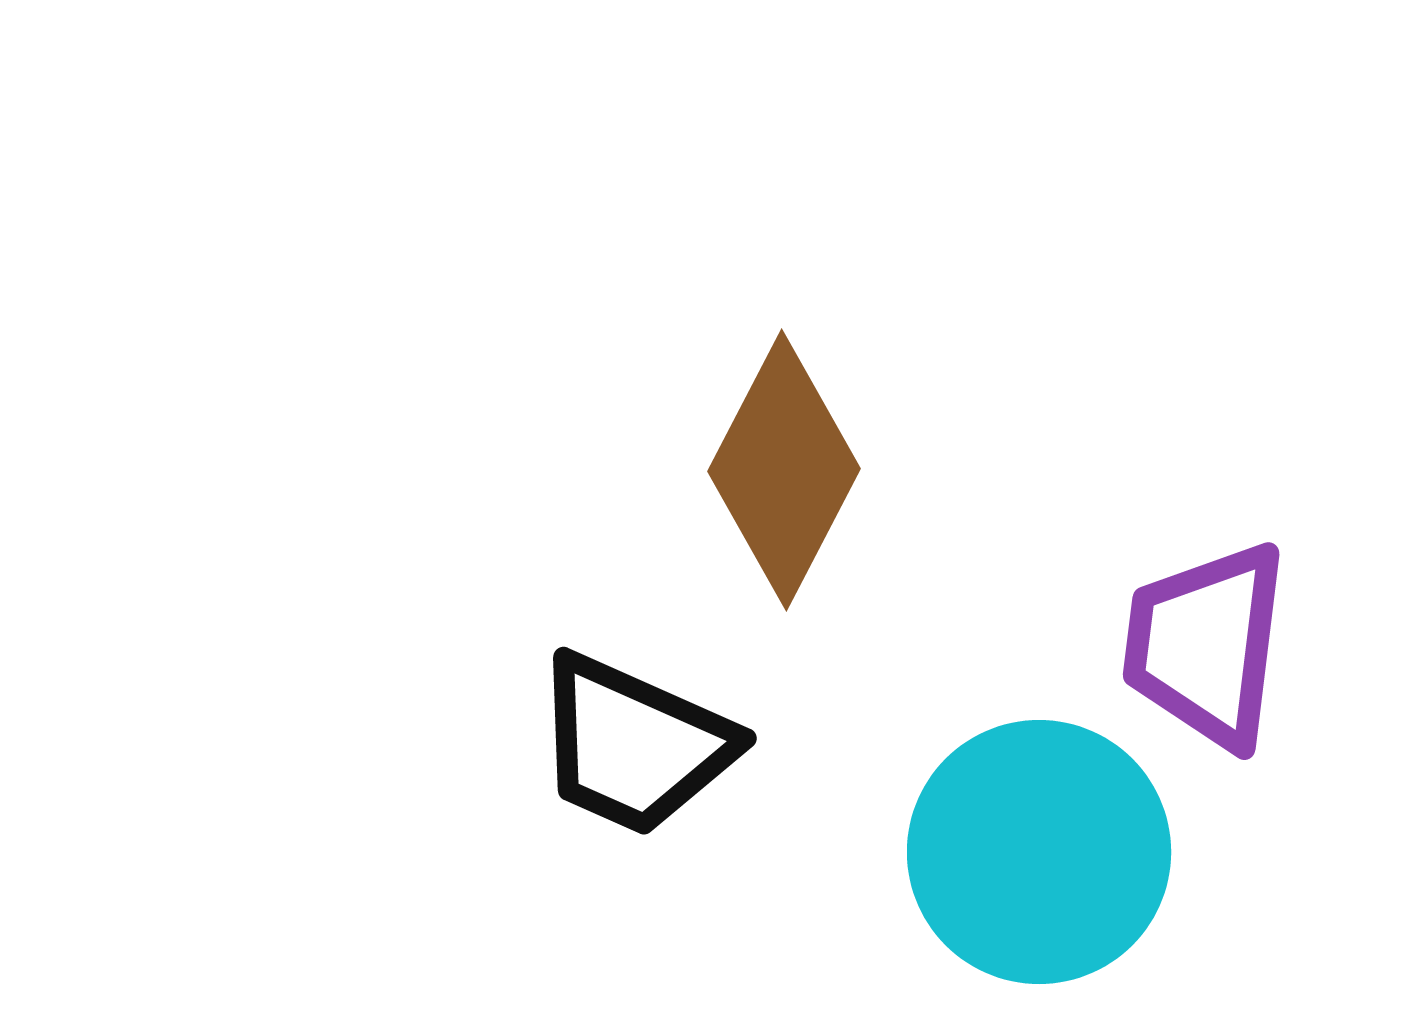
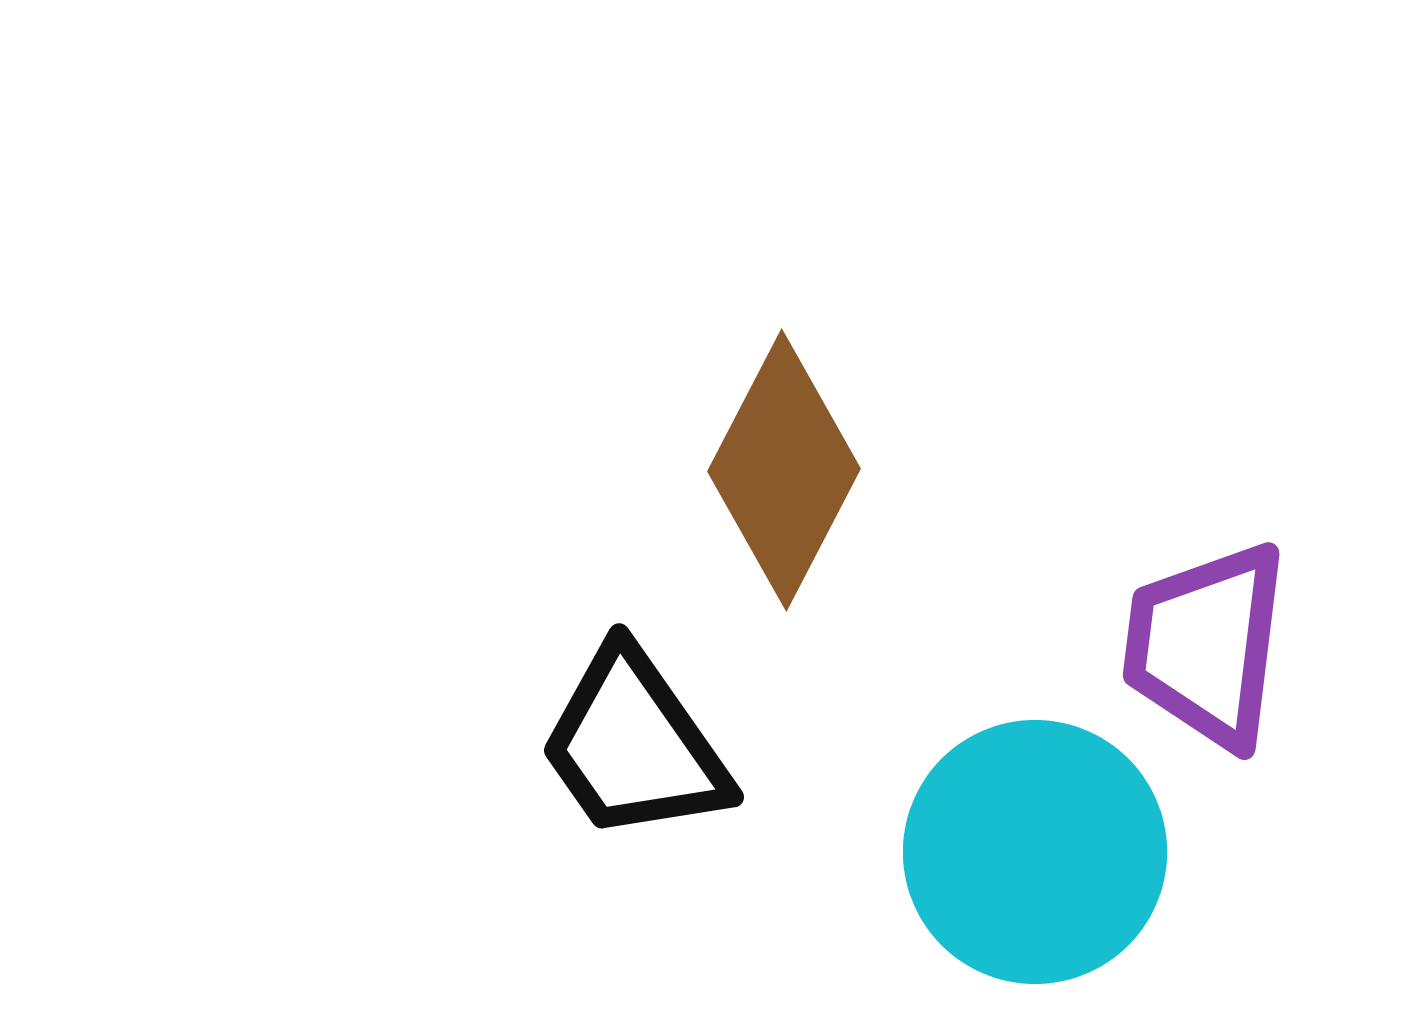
black trapezoid: rotated 31 degrees clockwise
cyan circle: moved 4 px left
